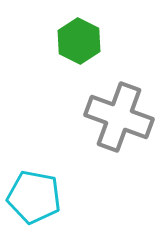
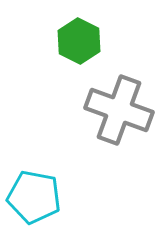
gray cross: moved 7 px up
